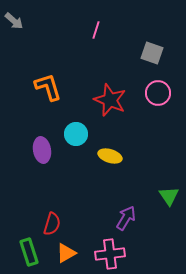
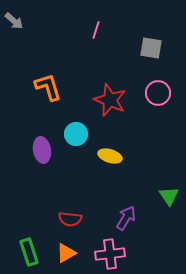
gray square: moved 1 px left, 5 px up; rotated 10 degrees counterclockwise
red semicircle: moved 18 px right, 5 px up; rotated 80 degrees clockwise
